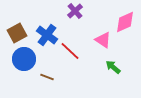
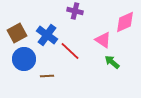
purple cross: rotated 35 degrees counterclockwise
green arrow: moved 1 px left, 5 px up
brown line: moved 1 px up; rotated 24 degrees counterclockwise
